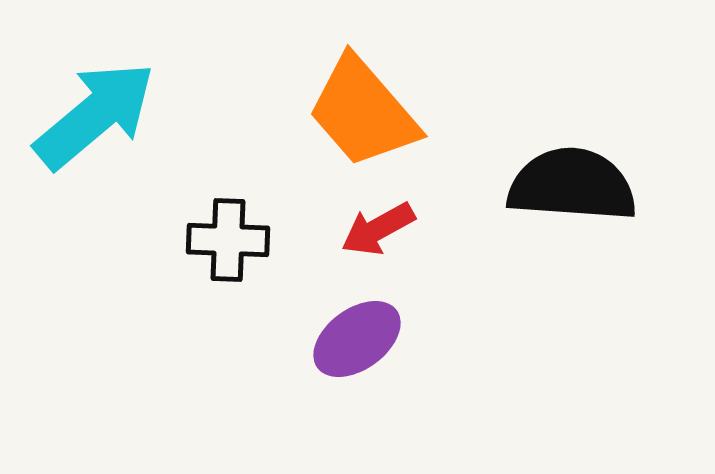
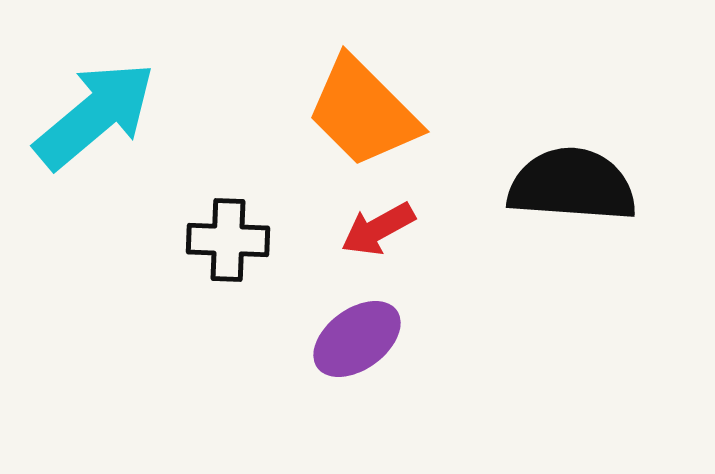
orange trapezoid: rotated 4 degrees counterclockwise
